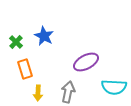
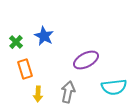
purple ellipse: moved 2 px up
cyan semicircle: rotated 10 degrees counterclockwise
yellow arrow: moved 1 px down
